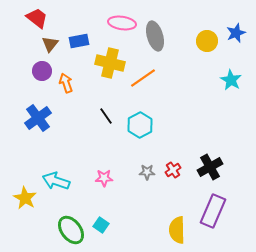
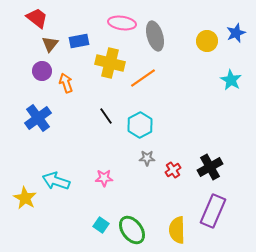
gray star: moved 14 px up
green ellipse: moved 61 px right
